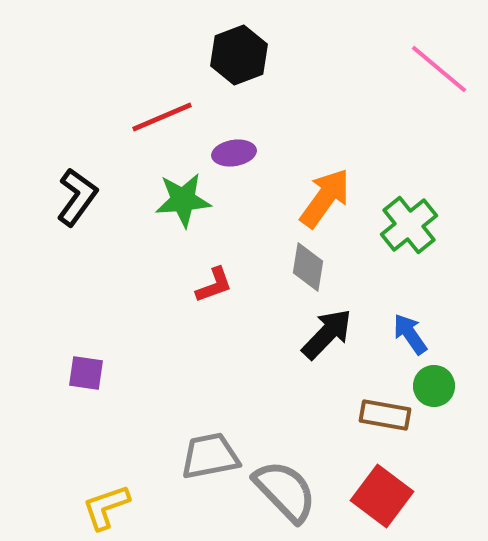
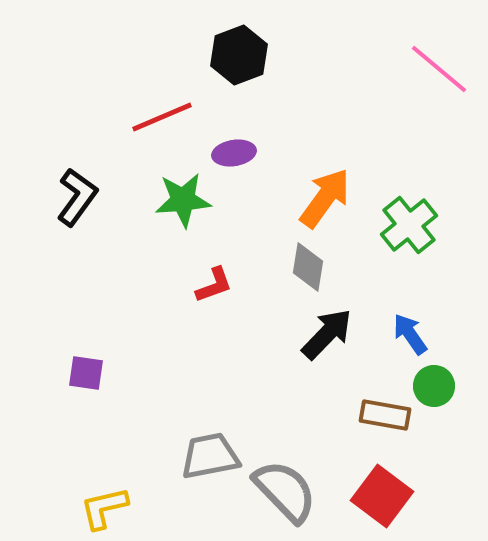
yellow L-shape: moved 2 px left, 1 px down; rotated 6 degrees clockwise
